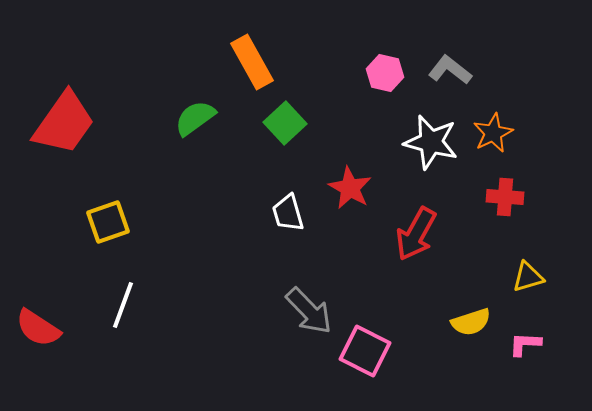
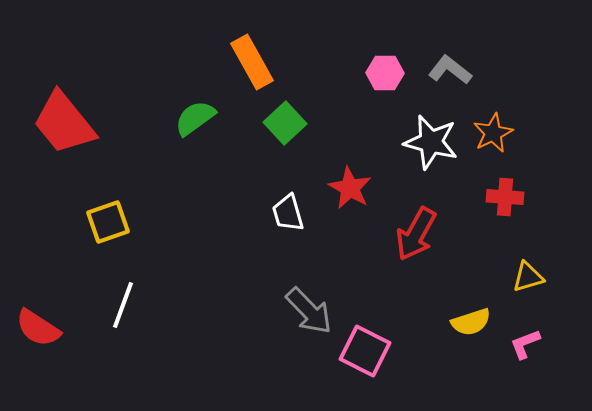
pink hexagon: rotated 12 degrees counterclockwise
red trapezoid: rotated 106 degrees clockwise
pink L-shape: rotated 24 degrees counterclockwise
